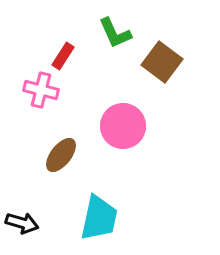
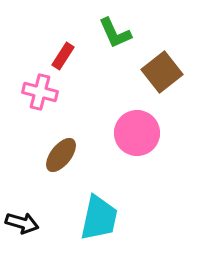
brown square: moved 10 px down; rotated 15 degrees clockwise
pink cross: moved 1 px left, 2 px down
pink circle: moved 14 px right, 7 px down
